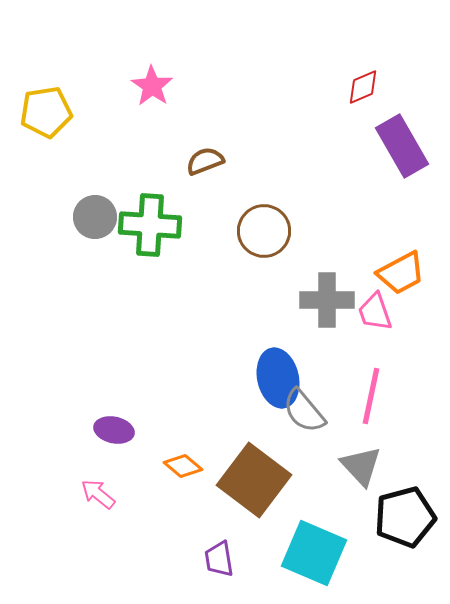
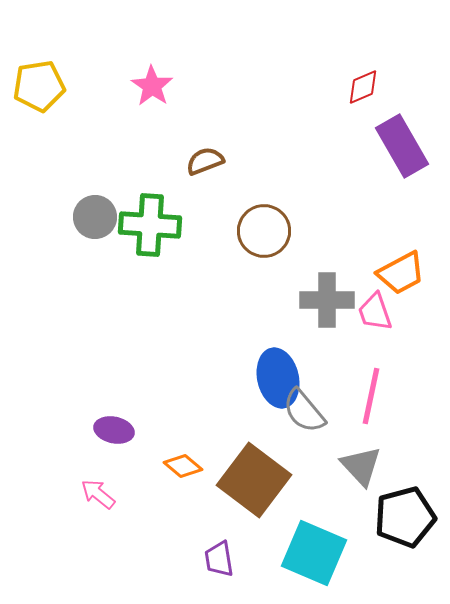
yellow pentagon: moved 7 px left, 26 px up
